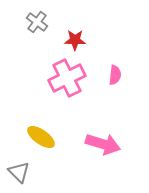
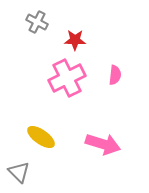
gray cross: rotated 10 degrees counterclockwise
